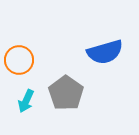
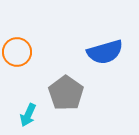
orange circle: moved 2 px left, 8 px up
cyan arrow: moved 2 px right, 14 px down
